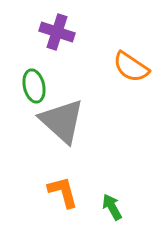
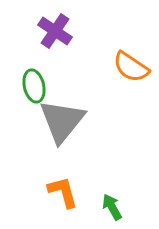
purple cross: moved 2 px left, 1 px up; rotated 16 degrees clockwise
gray triangle: rotated 27 degrees clockwise
